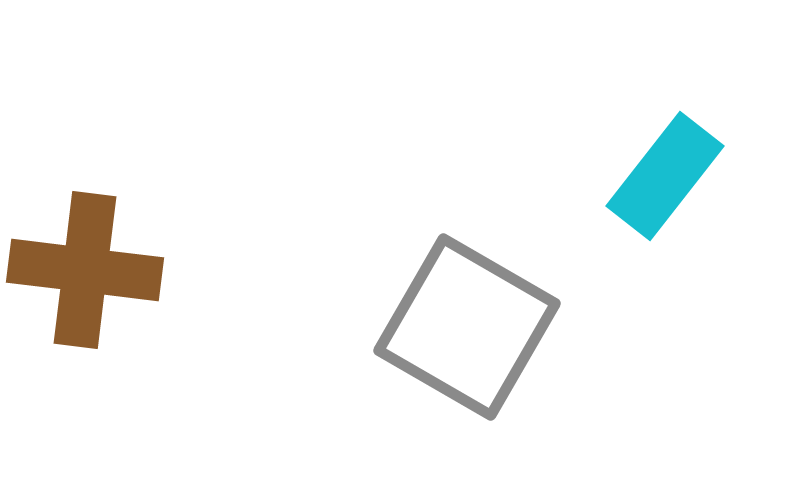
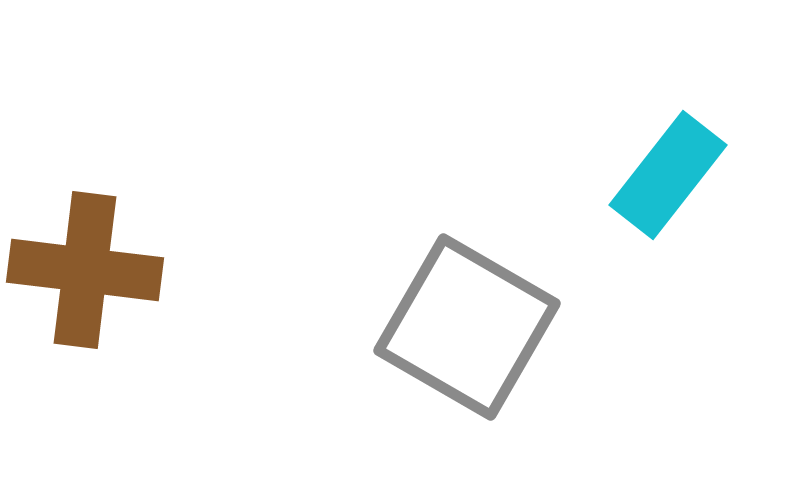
cyan rectangle: moved 3 px right, 1 px up
